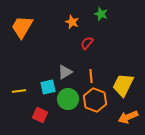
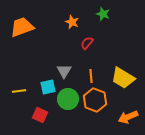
green star: moved 2 px right
orange trapezoid: rotated 40 degrees clockwise
gray triangle: moved 1 px left, 1 px up; rotated 28 degrees counterclockwise
yellow trapezoid: moved 7 px up; rotated 85 degrees counterclockwise
